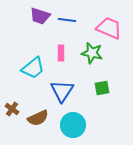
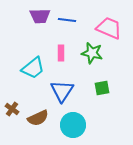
purple trapezoid: rotated 20 degrees counterclockwise
